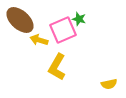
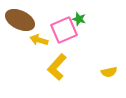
brown ellipse: rotated 16 degrees counterclockwise
pink square: moved 1 px right
yellow L-shape: rotated 12 degrees clockwise
yellow semicircle: moved 12 px up
